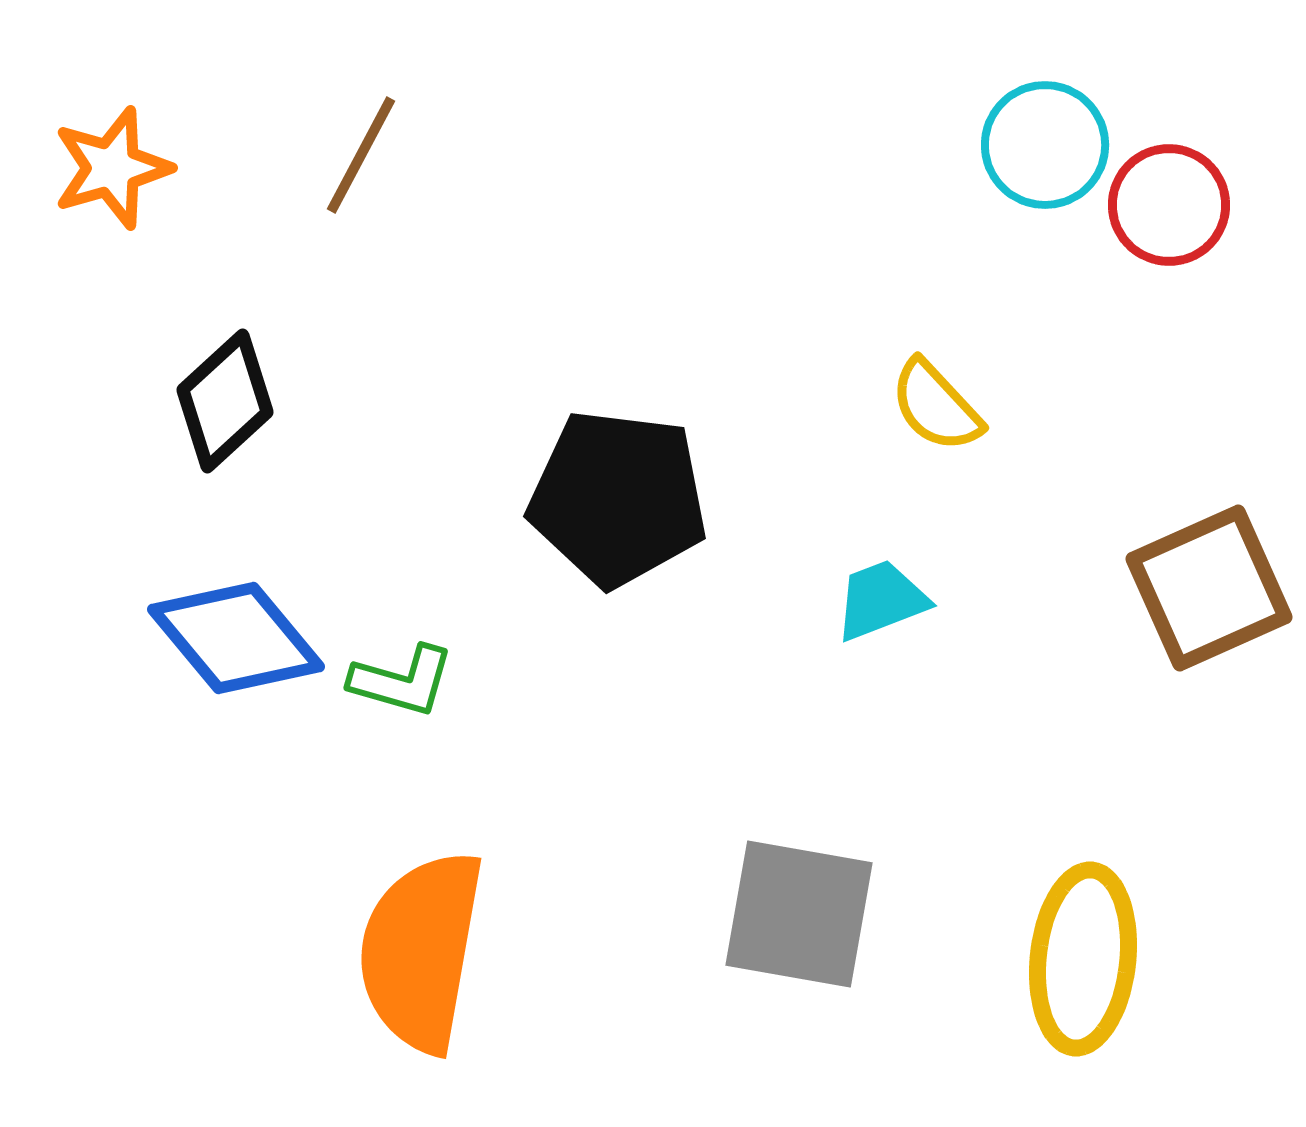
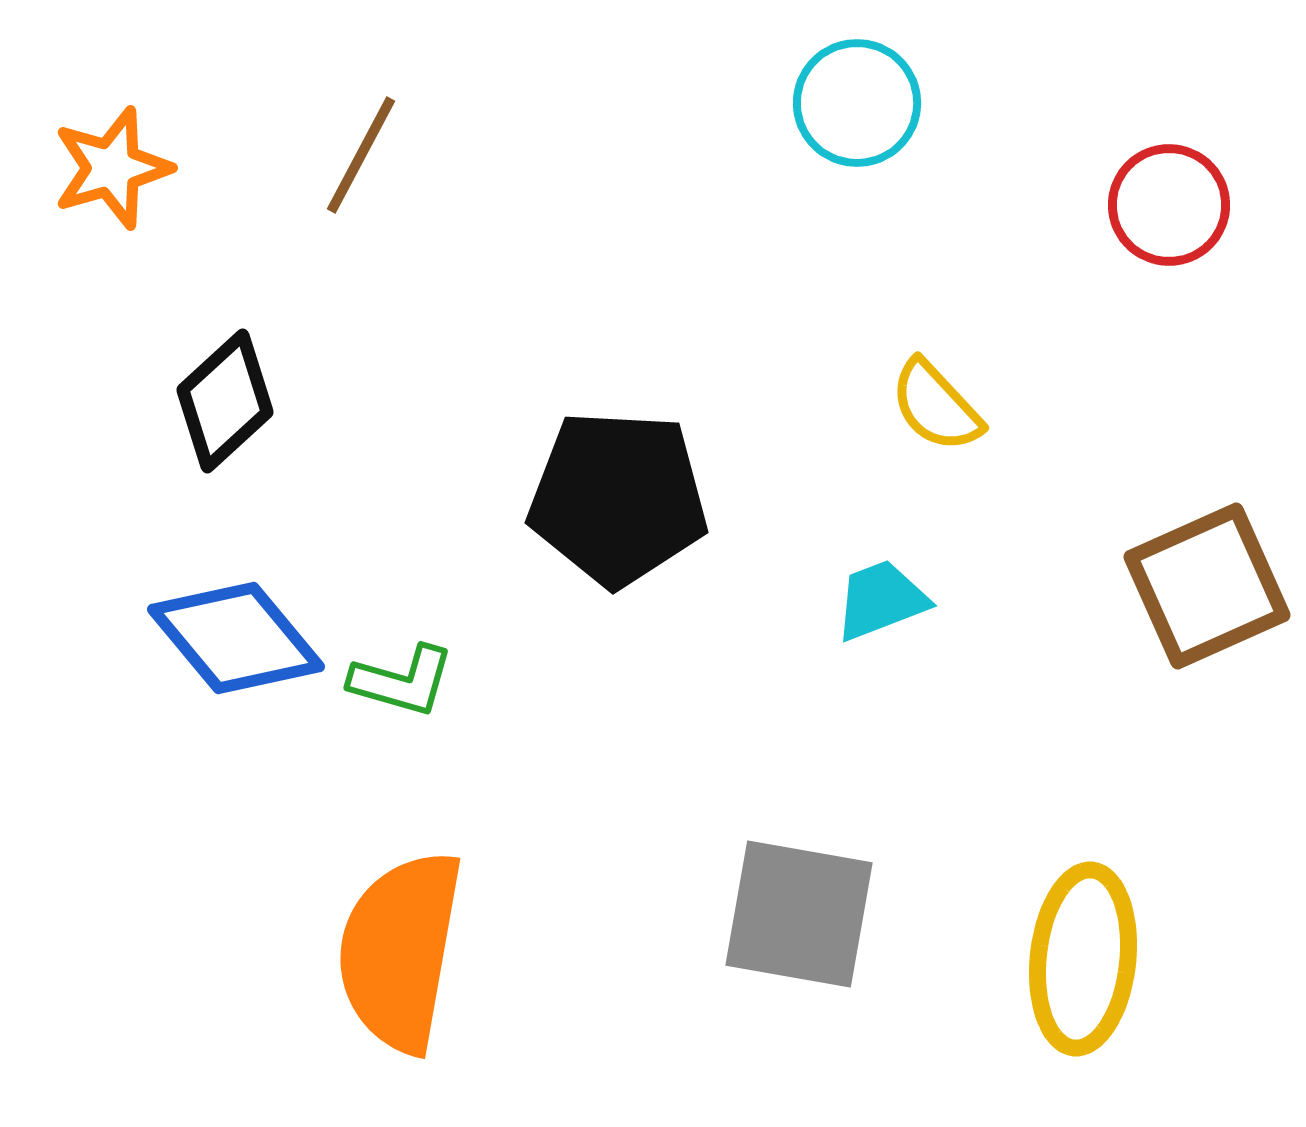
cyan circle: moved 188 px left, 42 px up
black pentagon: rotated 4 degrees counterclockwise
brown square: moved 2 px left, 2 px up
orange semicircle: moved 21 px left
